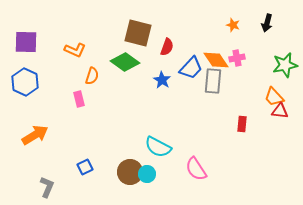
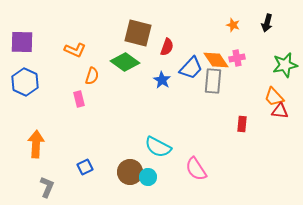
purple square: moved 4 px left
orange arrow: moved 1 px right, 9 px down; rotated 56 degrees counterclockwise
cyan circle: moved 1 px right, 3 px down
